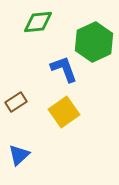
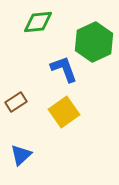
blue triangle: moved 2 px right
